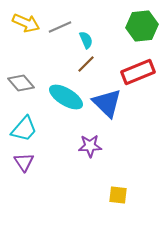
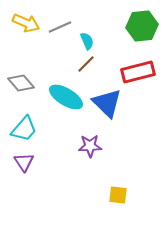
cyan semicircle: moved 1 px right, 1 px down
red rectangle: rotated 8 degrees clockwise
